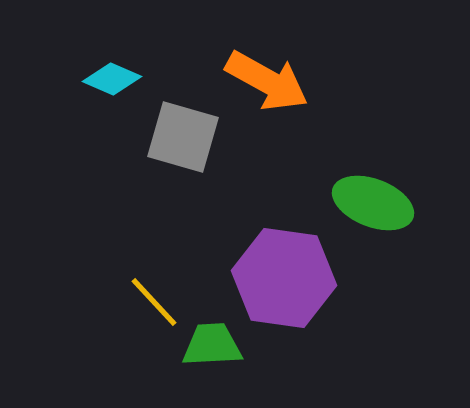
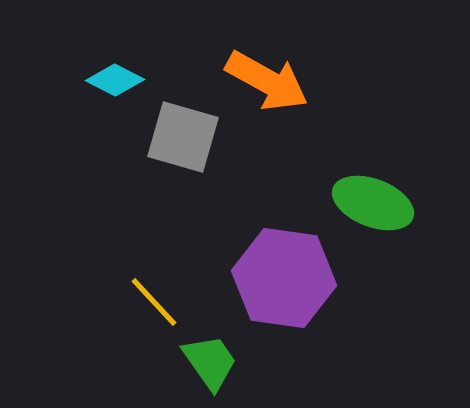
cyan diamond: moved 3 px right, 1 px down; rotated 4 degrees clockwise
green trapezoid: moved 2 px left, 17 px down; rotated 58 degrees clockwise
